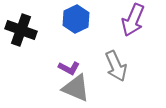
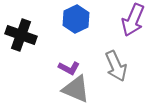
black cross: moved 5 px down
gray triangle: moved 1 px down
